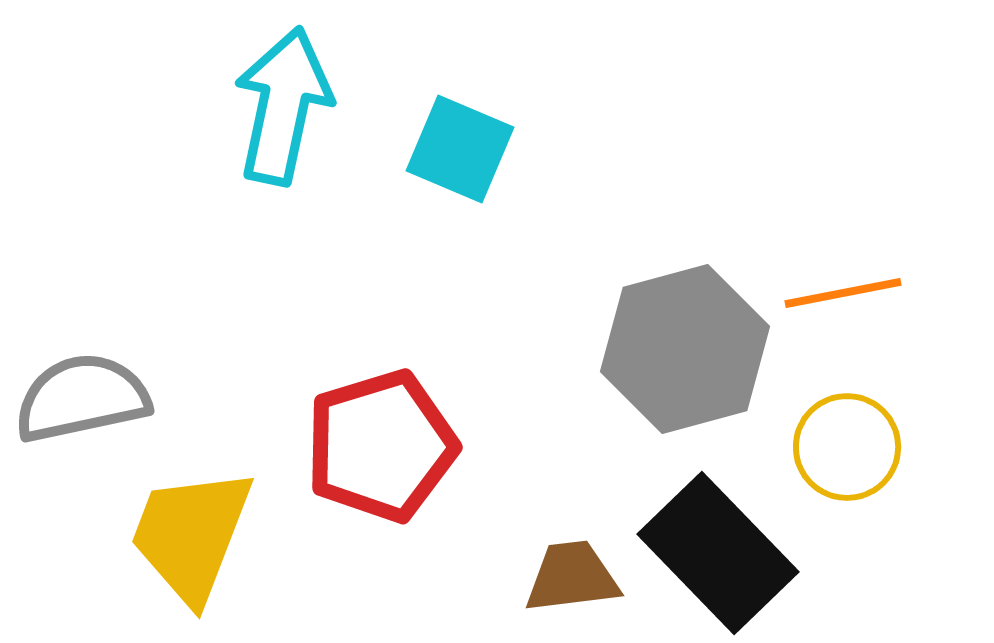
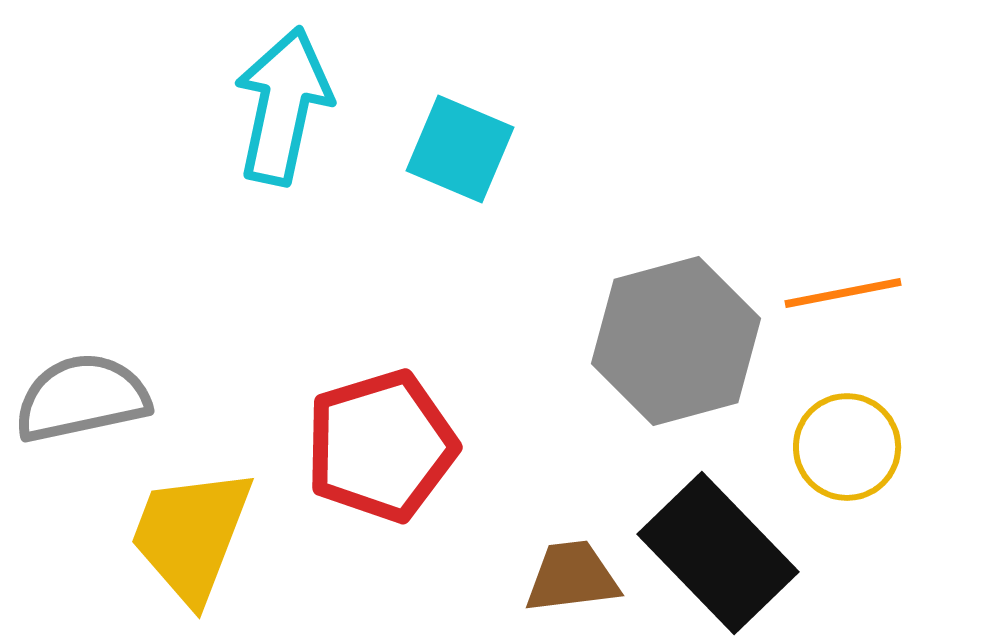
gray hexagon: moved 9 px left, 8 px up
